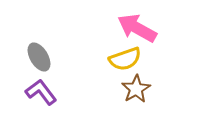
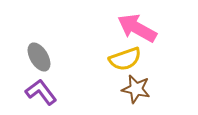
brown star: rotated 28 degrees counterclockwise
